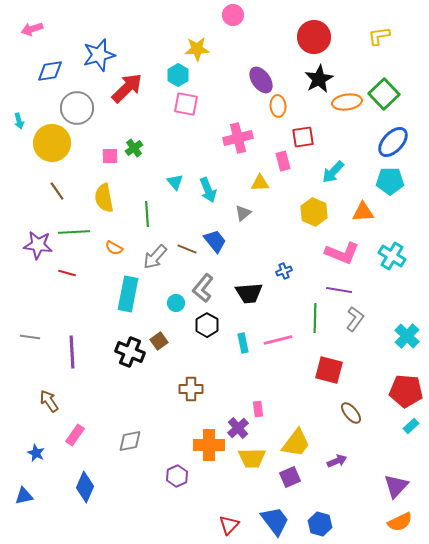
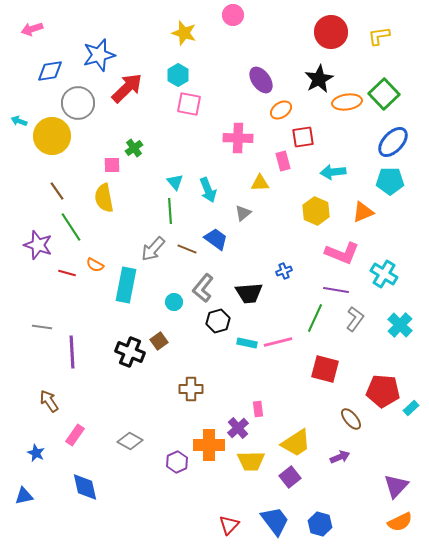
red circle at (314, 37): moved 17 px right, 5 px up
yellow star at (197, 49): moved 13 px left, 16 px up; rotated 20 degrees clockwise
pink square at (186, 104): moved 3 px right
orange ellipse at (278, 106): moved 3 px right, 4 px down; rotated 60 degrees clockwise
gray circle at (77, 108): moved 1 px right, 5 px up
cyan arrow at (19, 121): rotated 126 degrees clockwise
pink cross at (238, 138): rotated 16 degrees clockwise
yellow circle at (52, 143): moved 7 px up
pink square at (110, 156): moved 2 px right, 9 px down
cyan arrow at (333, 172): rotated 40 degrees clockwise
yellow hexagon at (314, 212): moved 2 px right, 1 px up
orange triangle at (363, 212): rotated 20 degrees counterclockwise
green line at (147, 214): moved 23 px right, 3 px up
green line at (74, 232): moved 3 px left, 5 px up; rotated 60 degrees clockwise
blue trapezoid at (215, 241): moved 1 px right, 2 px up; rotated 15 degrees counterclockwise
purple star at (38, 245): rotated 12 degrees clockwise
orange semicircle at (114, 248): moved 19 px left, 17 px down
cyan cross at (392, 256): moved 8 px left, 18 px down
gray arrow at (155, 257): moved 2 px left, 8 px up
purple line at (339, 290): moved 3 px left
cyan rectangle at (128, 294): moved 2 px left, 9 px up
cyan circle at (176, 303): moved 2 px left, 1 px up
green line at (315, 318): rotated 24 degrees clockwise
black hexagon at (207, 325): moved 11 px right, 4 px up; rotated 15 degrees clockwise
cyan cross at (407, 336): moved 7 px left, 11 px up
gray line at (30, 337): moved 12 px right, 10 px up
pink line at (278, 340): moved 2 px down
cyan rectangle at (243, 343): moved 4 px right; rotated 66 degrees counterclockwise
red square at (329, 370): moved 4 px left, 1 px up
red pentagon at (406, 391): moved 23 px left
brown ellipse at (351, 413): moved 6 px down
cyan rectangle at (411, 426): moved 18 px up
gray diamond at (130, 441): rotated 40 degrees clockwise
yellow trapezoid at (296, 443): rotated 20 degrees clockwise
yellow trapezoid at (252, 458): moved 1 px left, 3 px down
purple arrow at (337, 461): moved 3 px right, 4 px up
purple hexagon at (177, 476): moved 14 px up
purple square at (290, 477): rotated 15 degrees counterclockwise
blue diamond at (85, 487): rotated 36 degrees counterclockwise
